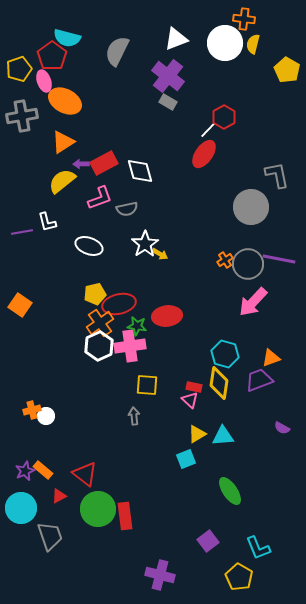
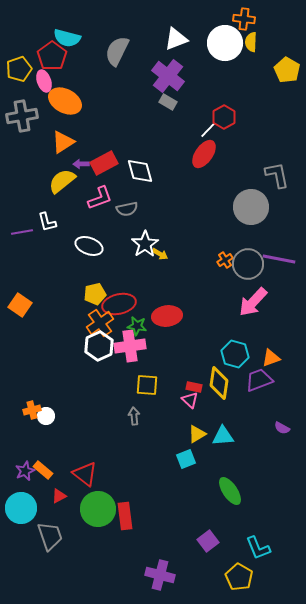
yellow semicircle at (253, 44): moved 2 px left, 2 px up; rotated 12 degrees counterclockwise
cyan hexagon at (225, 354): moved 10 px right
